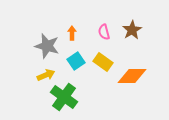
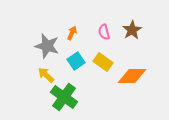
orange arrow: rotated 24 degrees clockwise
yellow arrow: rotated 114 degrees counterclockwise
